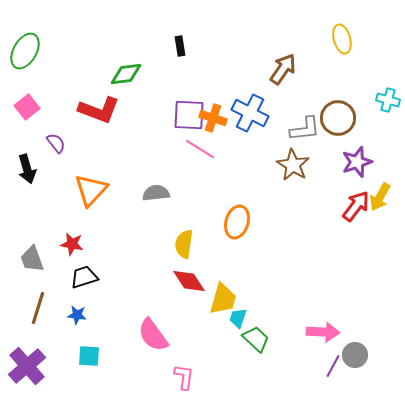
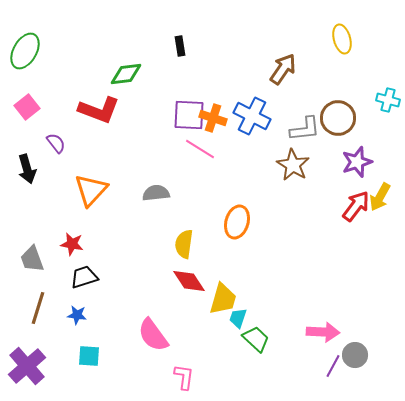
blue cross: moved 2 px right, 3 px down
